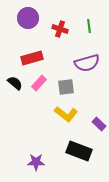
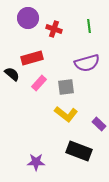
red cross: moved 6 px left
black semicircle: moved 3 px left, 9 px up
